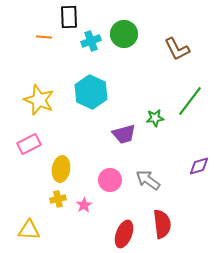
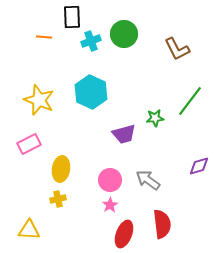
black rectangle: moved 3 px right
pink star: moved 26 px right
